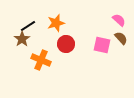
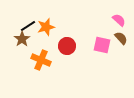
orange star: moved 10 px left, 4 px down
red circle: moved 1 px right, 2 px down
